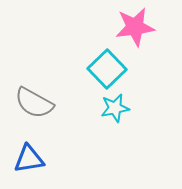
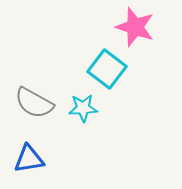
pink star: rotated 27 degrees clockwise
cyan square: rotated 9 degrees counterclockwise
cyan star: moved 32 px left; rotated 8 degrees clockwise
